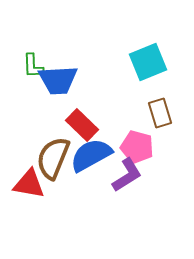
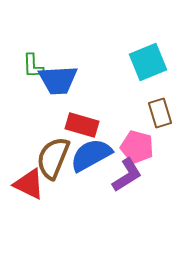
red rectangle: rotated 28 degrees counterclockwise
red triangle: rotated 16 degrees clockwise
